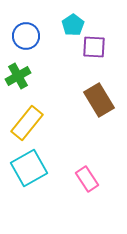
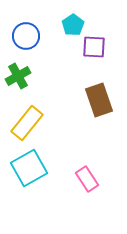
brown rectangle: rotated 12 degrees clockwise
